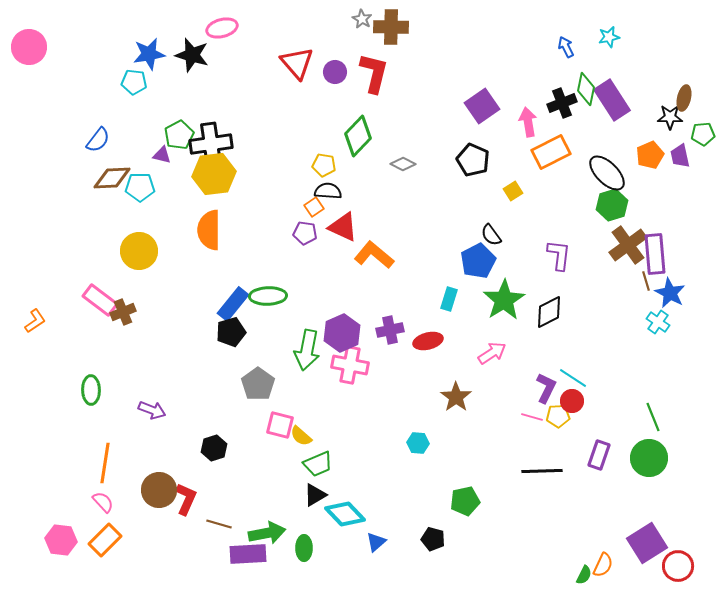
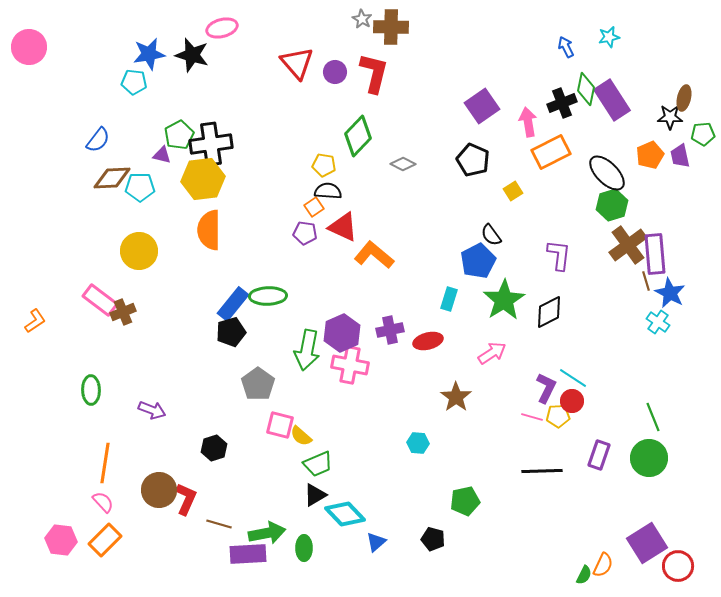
yellow hexagon at (214, 174): moved 11 px left, 5 px down
